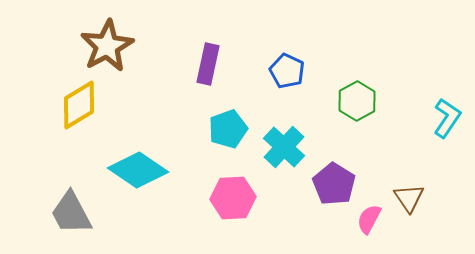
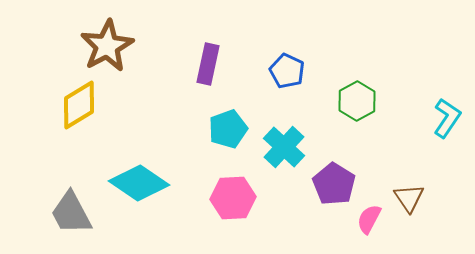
cyan diamond: moved 1 px right, 13 px down
